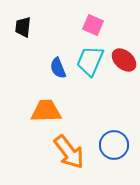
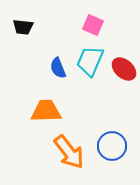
black trapezoid: rotated 90 degrees counterclockwise
red ellipse: moved 9 px down
blue circle: moved 2 px left, 1 px down
